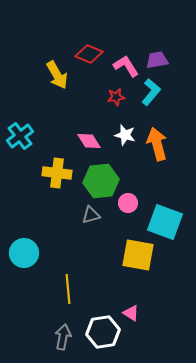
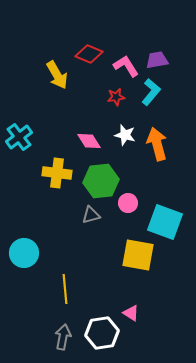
cyan cross: moved 1 px left, 1 px down
yellow line: moved 3 px left
white hexagon: moved 1 px left, 1 px down
